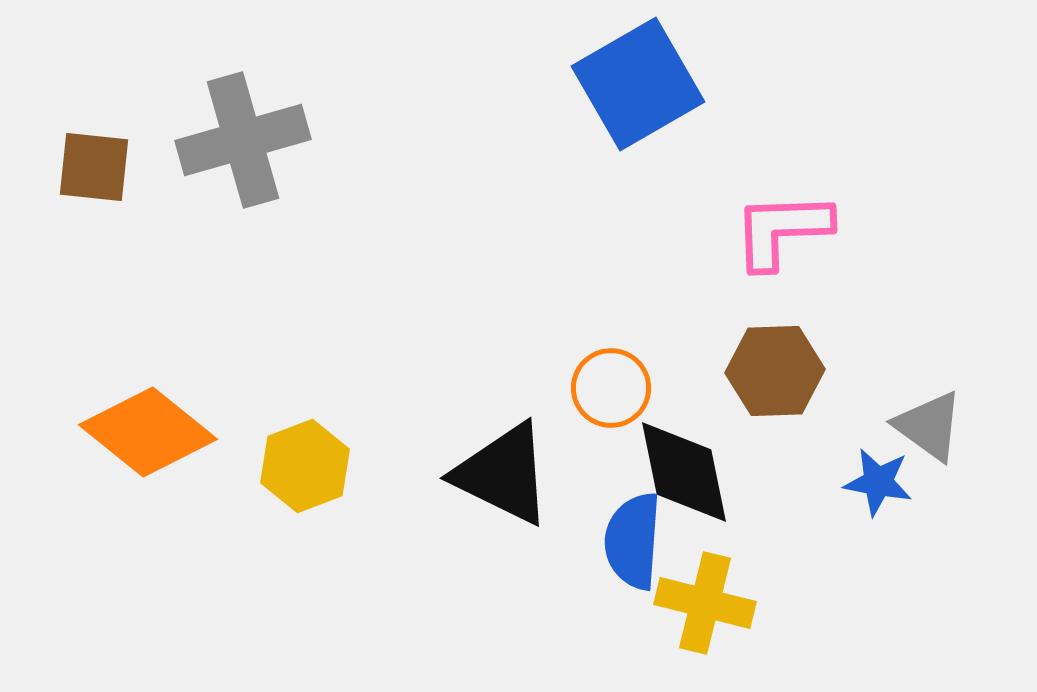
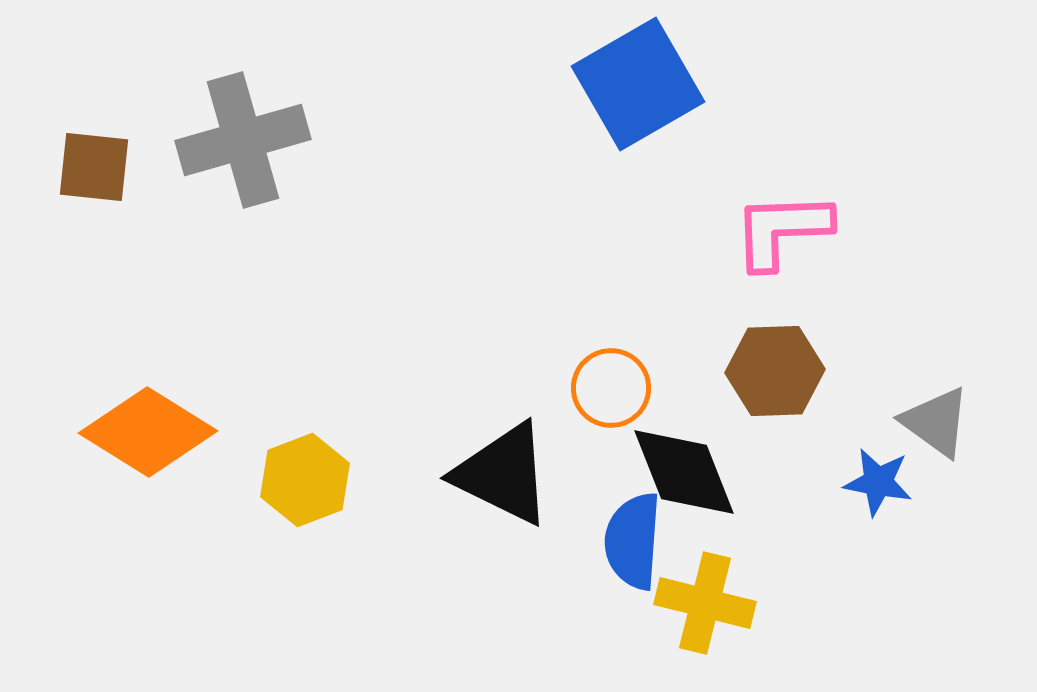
gray triangle: moved 7 px right, 4 px up
orange diamond: rotated 7 degrees counterclockwise
yellow hexagon: moved 14 px down
black diamond: rotated 10 degrees counterclockwise
